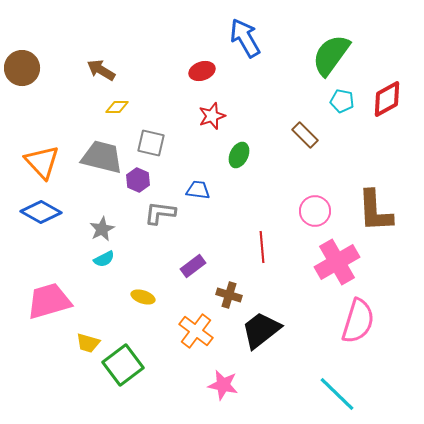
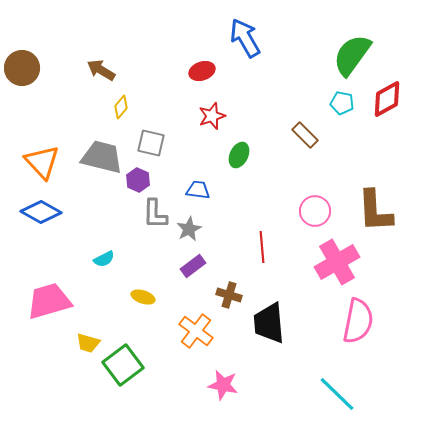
green semicircle: moved 21 px right
cyan pentagon: moved 2 px down
yellow diamond: moved 4 px right; rotated 50 degrees counterclockwise
gray L-shape: moved 5 px left, 1 px down; rotated 96 degrees counterclockwise
gray star: moved 87 px right
pink semicircle: rotated 6 degrees counterclockwise
black trapezoid: moved 8 px right, 7 px up; rotated 57 degrees counterclockwise
